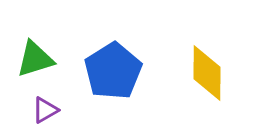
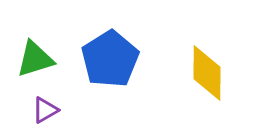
blue pentagon: moved 3 px left, 12 px up
